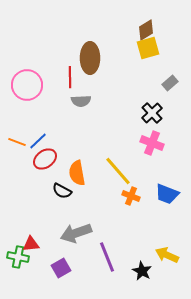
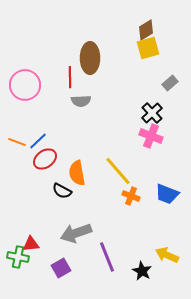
pink circle: moved 2 px left
pink cross: moved 1 px left, 7 px up
